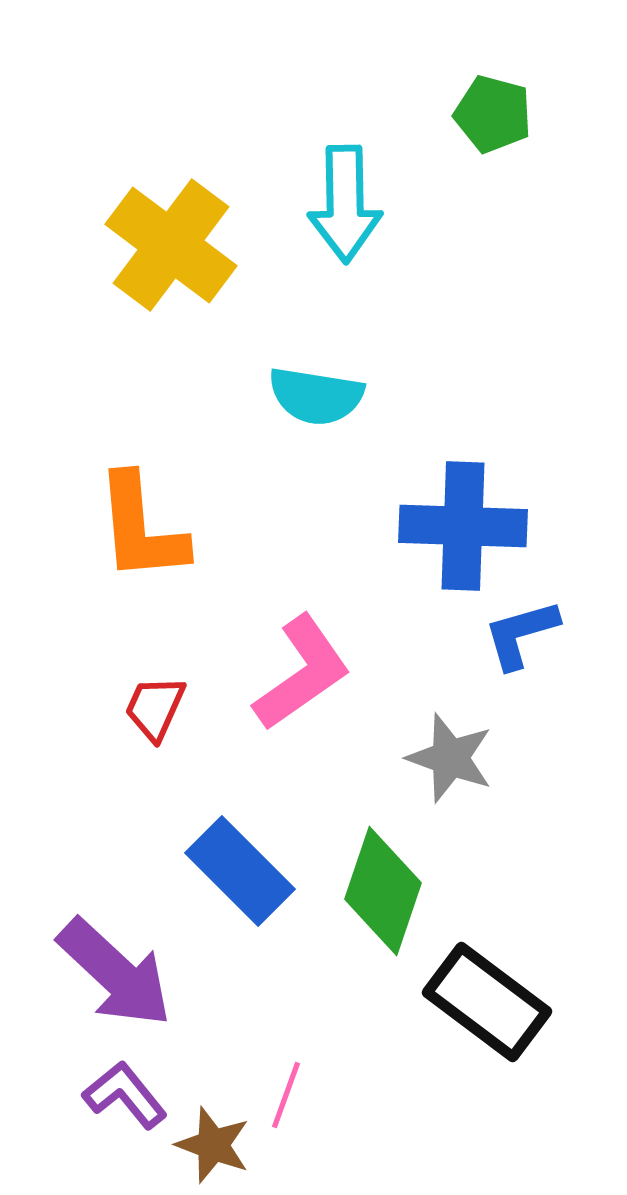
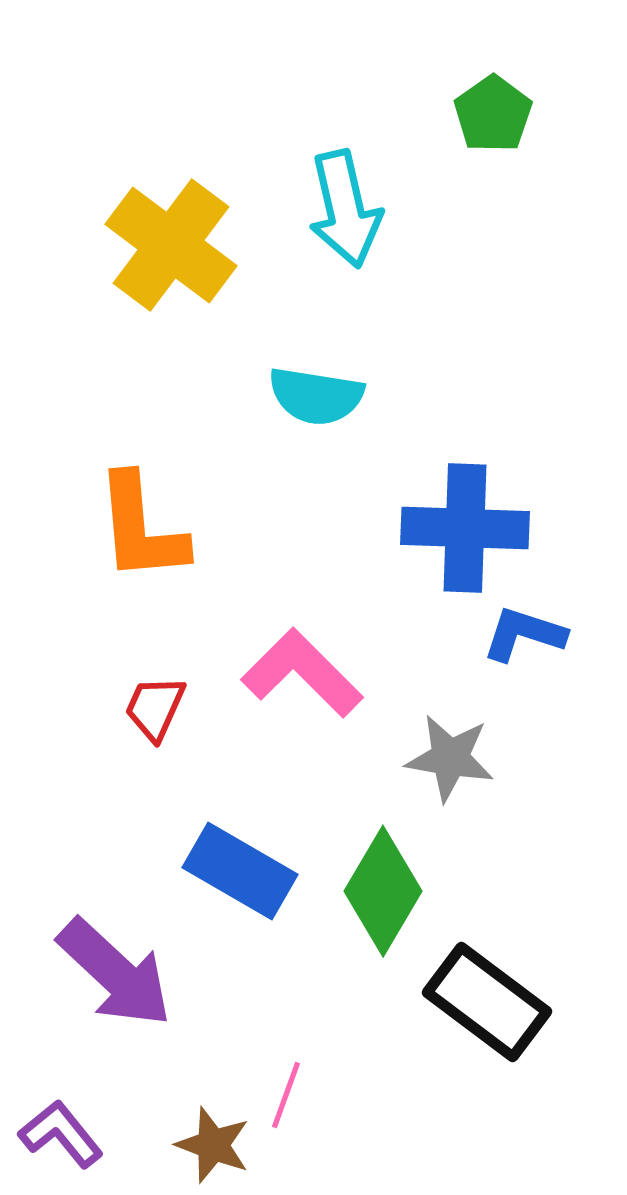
green pentagon: rotated 22 degrees clockwise
cyan arrow: moved 5 px down; rotated 12 degrees counterclockwise
blue cross: moved 2 px right, 2 px down
blue L-shape: moved 3 px right; rotated 34 degrees clockwise
pink L-shape: rotated 100 degrees counterclockwise
gray star: rotated 10 degrees counterclockwise
blue rectangle: rotated 15 degrees counterclockwise
green diamond: rotated 12 degrees clockwise
purple L-shape: moved 64 px left, 39 px down
